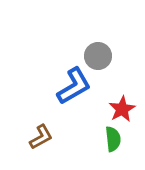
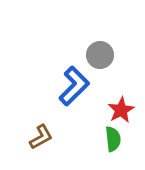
gray circle: moved 2 px right, 1 px up
blue L-shape: rotated 15 degrees counterclockwise
red star: moved 1 px left, 1 px down
